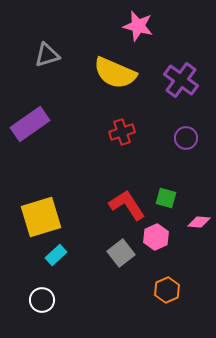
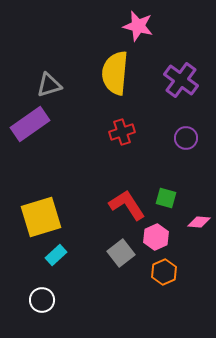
gray triangle: moved 2 px right, 30 px down
yellow semicircle: rotated 72 degrees clockwise
orange hexagon: moved 3 px left, 18 px up
